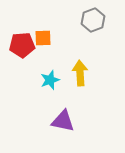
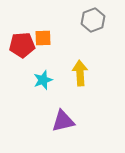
cyan star: moved 7 px left
purple triangle: rotated 25 degrees counterclockwise
